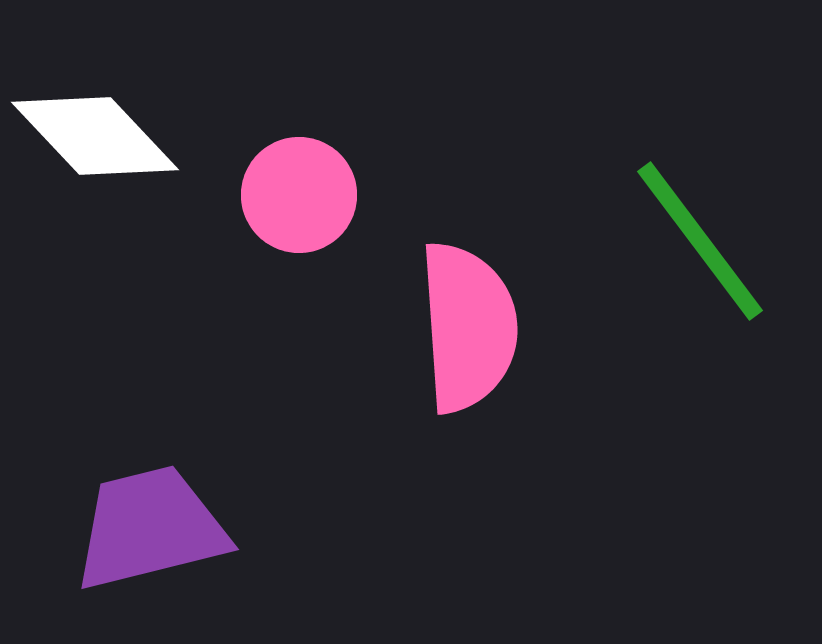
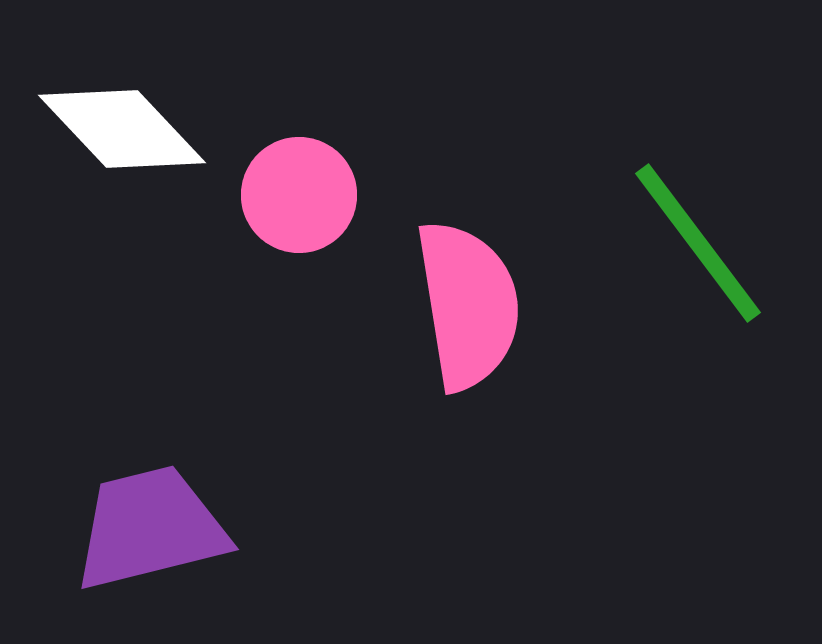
white diamond: moved 27 px right, 7 px up
green line: moved 2 px left, 2 px down
pink semicircle: moved 22 px up; rotated 5 degrees counterclockwise
